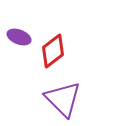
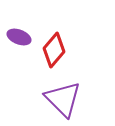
red diamond: moved 1 px right, 1 px up; rotated 12 degrees counterclockwise
